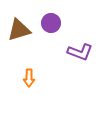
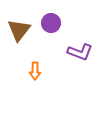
brown triangle: rotated 35 degrees counterclockwise
orange arrow: moved 6 px right, 7 px up
